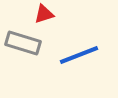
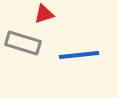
blue line: rotated 15 degrees clockwise
